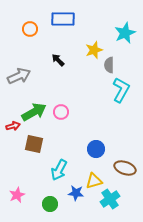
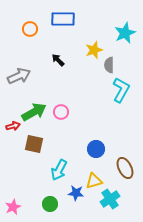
brown ellipse: rotated 45 degrees clockwise
pink star: moved 4 px left, 12 px down
